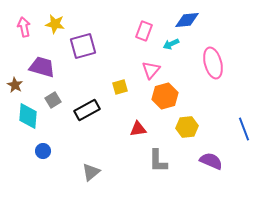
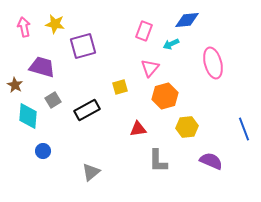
pink triangle: moved 1 px left, 2 px up
